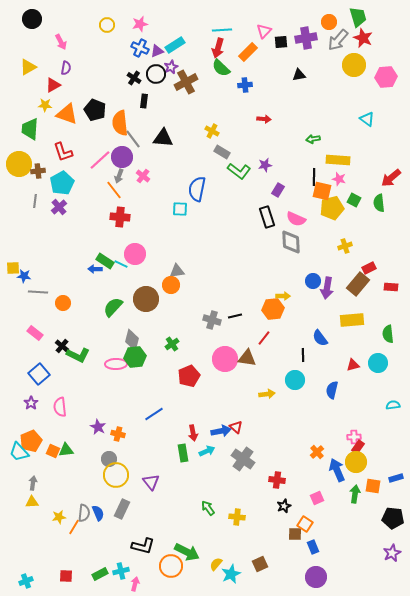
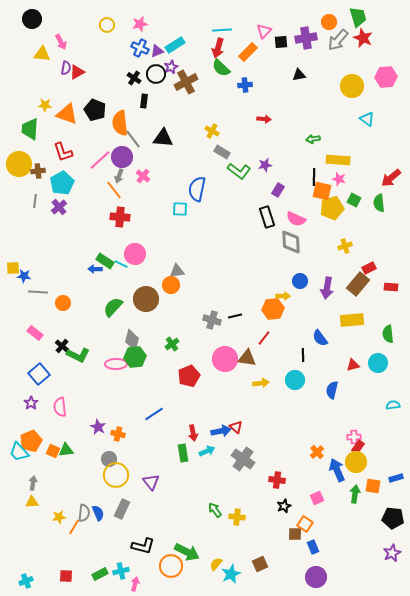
yellow circle at (354, 65): moved 2 px left, 21 px down
yellow triangle at (28, 67): moved 14 px right, 13 px up; rotated 36 degrees clockwise
red triangle at (53, 85): moved 24 px right, 13 px up
blue circle at (313, 281): moved 13 px left
yellow arrow at (267, 394): moved 6 px left, 11 px up
green arrow at (208, 508): moved 7 px right, 2 px down
